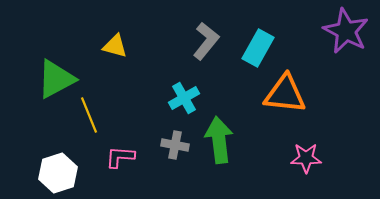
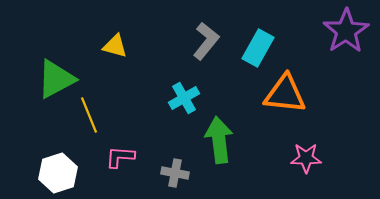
purple star: rotated 12 degrees clockwise
gray cross: moved 28 px down
